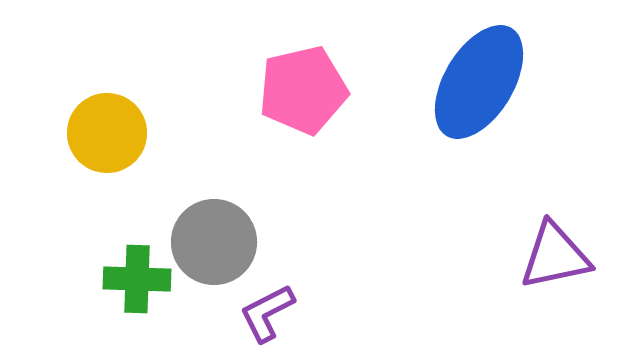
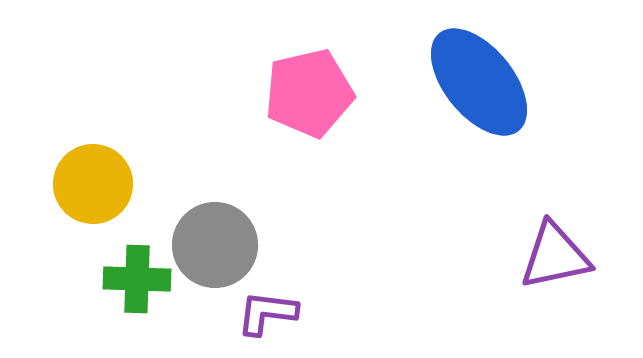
blue ellipse: rotated 70 degrees counterclockwise
pink pentagon: moved 6 px right, 3 px down
yellow circle: moved 14 px left, 51 px down
gray circle: moved 1 px right, 3 px down
purple L-shape: rotated 34 degrees clockwise
